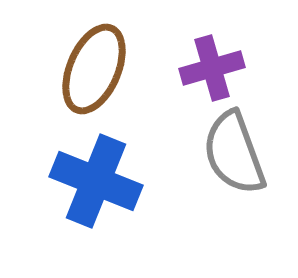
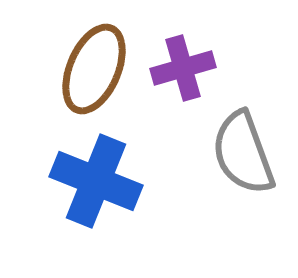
purple cross: moved 29 px left
gray semicircle: moved 9 px right
